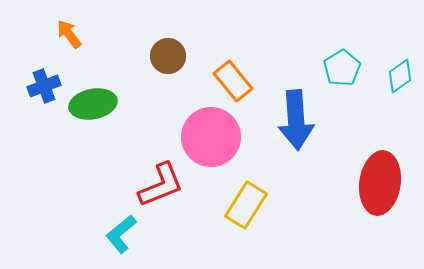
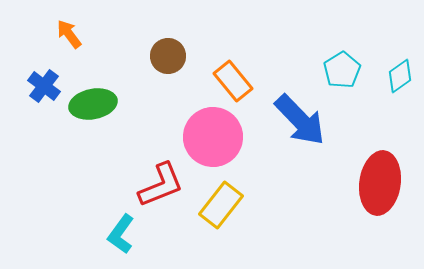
cyan pentagon: moved 2 px down
blue cross: rotated 32 degrees counterclockwise
blue arrow: moved 4 px right; rotated 40 degrees counterclockwise
pink circle: moved 2 px right
yellow rectangle: moved 25 px left; rotated 6 degrees clockwise
cyan L-shape: rotated 15 degrees counterclockwise
